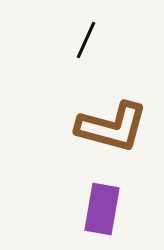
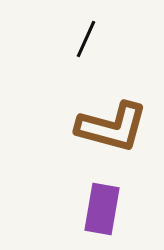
black line: moved 1 px up
